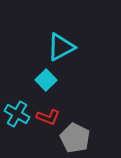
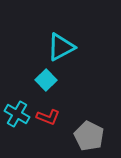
gray pentagon: moved 14 px right, 2 px up
